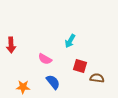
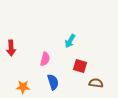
red arrow: moved 3 px down
pink semicircle: rotated 104 degrees counterclockwise
brown semicircle: moved 1 px left, 5 px down
blue semicircle: rotated 21 degrees clockwise
